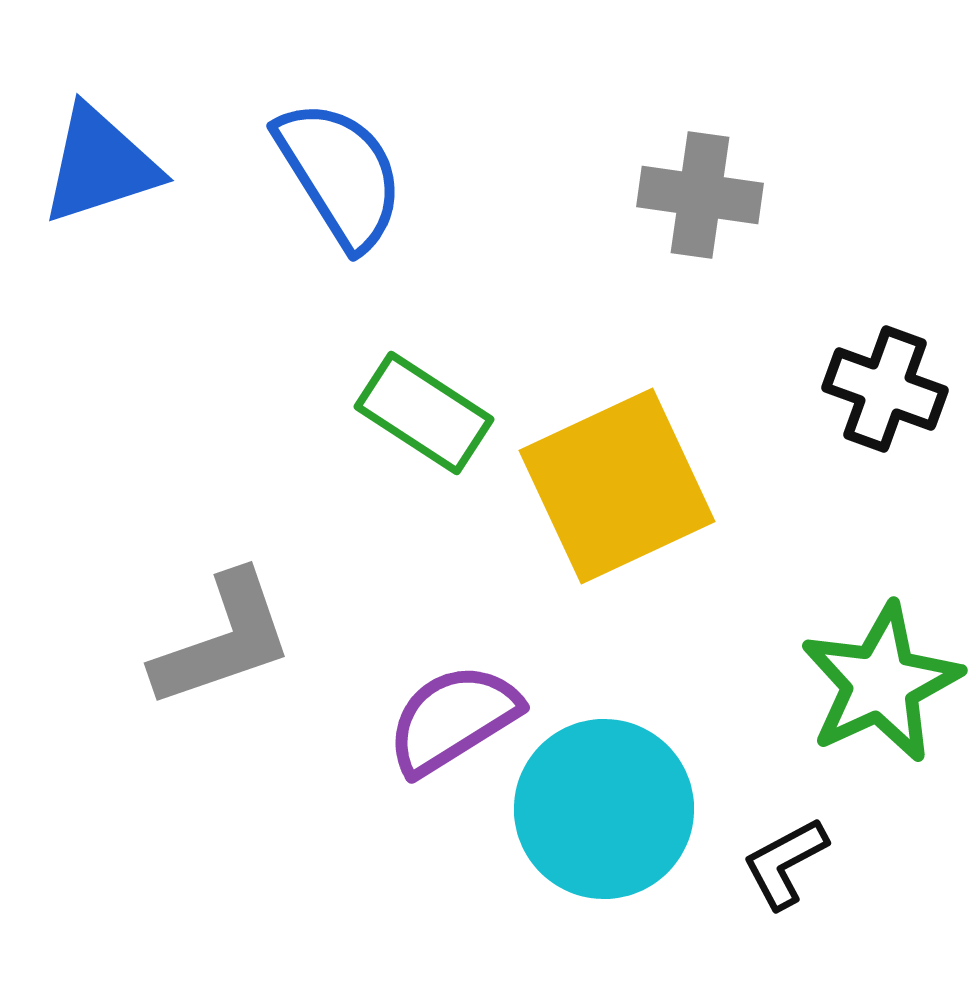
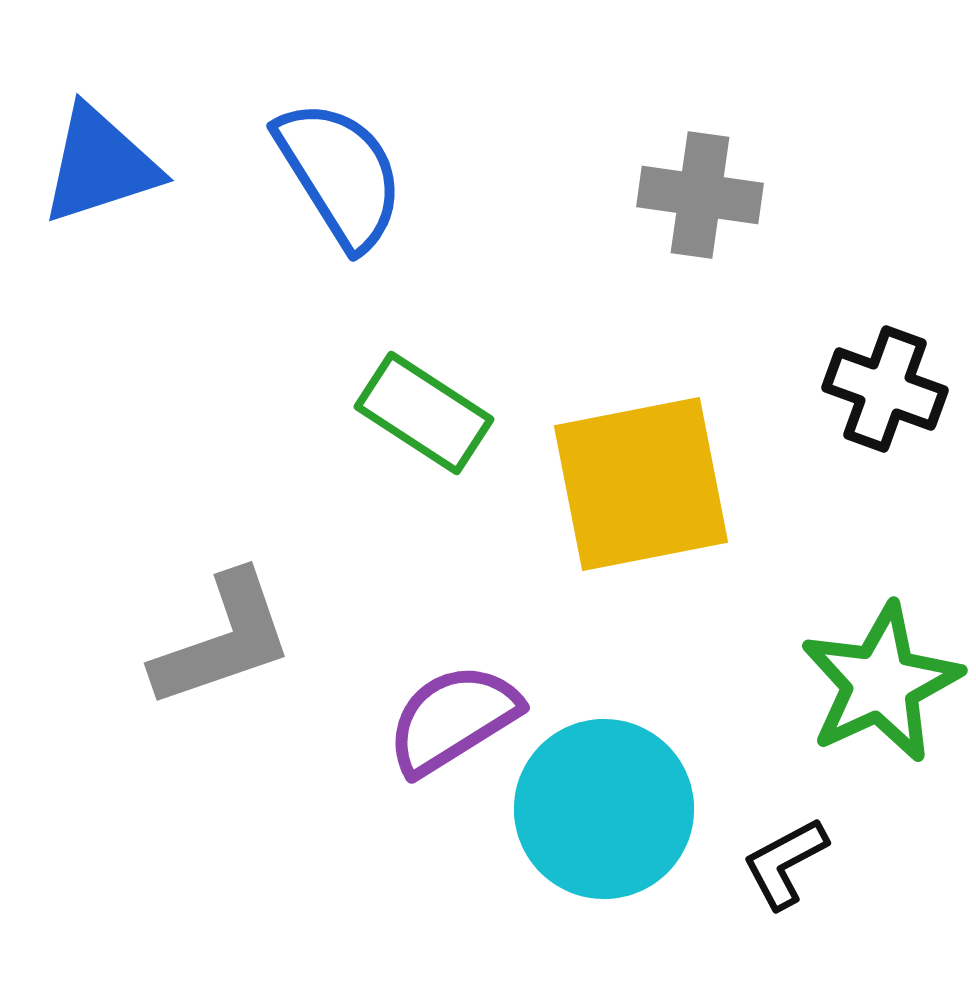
yellow square: moved 24 px right, 2 px up; rotated 14 degrees clockwise
